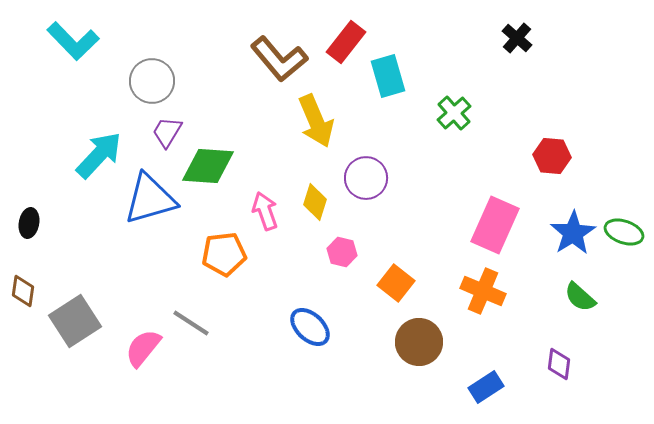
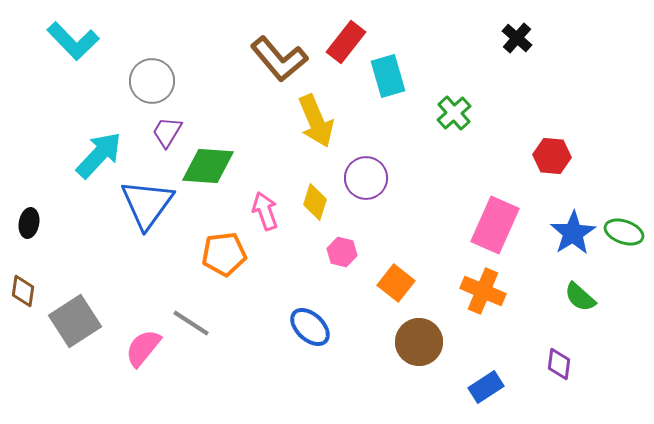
blue triangle: moved 3 px left, 5 px down; rotated 38 degrees counterclockwise
